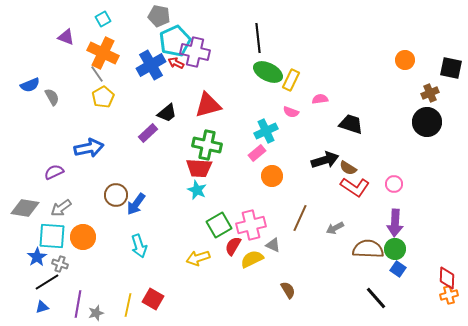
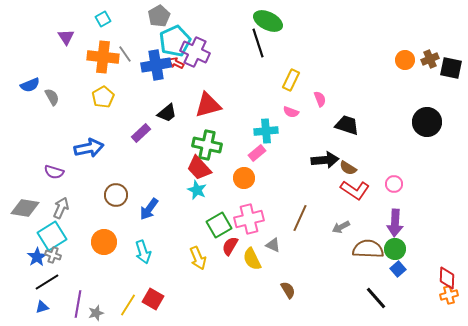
gray pentagon at (159, 16): rotated 30 degrees clockwise
purple triangle at (66, 37): rotated 36 degrees clockwise
black line at (258, 38): moved 5 px down; rotated 12 degrees counterclockwise
purple cross at (195, 52): rotated 12 degrees clockwise
orange cross at (103, 53): moved 4 px down; rotated 20 degrees counterclockwise
blue cross at (151, 65): moved 5 px right; rotated 20 degrees clockwise
green ellipse at (268, 72): moved 51 px up
gray line at (97, 74): moved 28 px right, 20 px up
brown cross at (430, 93): moved 34 px up
pink semicircle at (320, 99): rotated 77 degrees clockwise
black trapezoid at (351, 124): moved 4 px left, 1 px down
cyan cross at (266, 131): rotated 20 degrees clockwise
purple rectangle at (148, 133): moved 7 px left
black arrow at (325, 160): rotated 12 degrees clockwise
red trapezoid at (199, 168): rotated 44 degrees clockwise
purple semicircle at (54, 172): rotated 138 degrees counterclockwise
orange circle at (272, 176): moved 28 px left, 2 px down
red L-shape at (355, 187): moved 3 px down
blue arrow at (136, 204): moved 13 px right, 5 px down
gray arrow at (61, 208): rotated 150 degrees clockwise
pink cross at (251, 225): moved 2 px left, 6 px up
gray arrow at (335, 228): moved 6 px right, 1 px up
cyan square at (52, 236): rotated 36 degrees counterclockwise
orange circle at (83, 237): moved 21 px right, 5 px down
cyan arrow at (139, 246): moved 4 px right, 6 px down
red semicircle at (233, 246): moved 3 px left
yellow arrow at (198, 258): rotated 95 degrees counterclockwise
yellow semicircle at (252, 259): rotated 90 degrees counterclockwise
gray cross at (60, 264): moved 7 px left, 9 px up
blue square at (398, 269): rotated 14 degrees clockwise
yellow line at (128, 305): rotated 20 degrees clockwise
